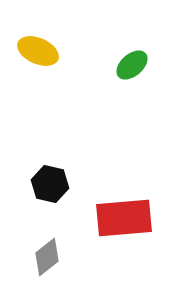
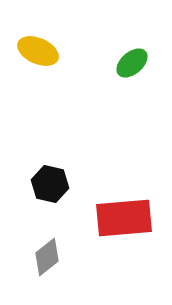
green ellipse: moved 2 px up
